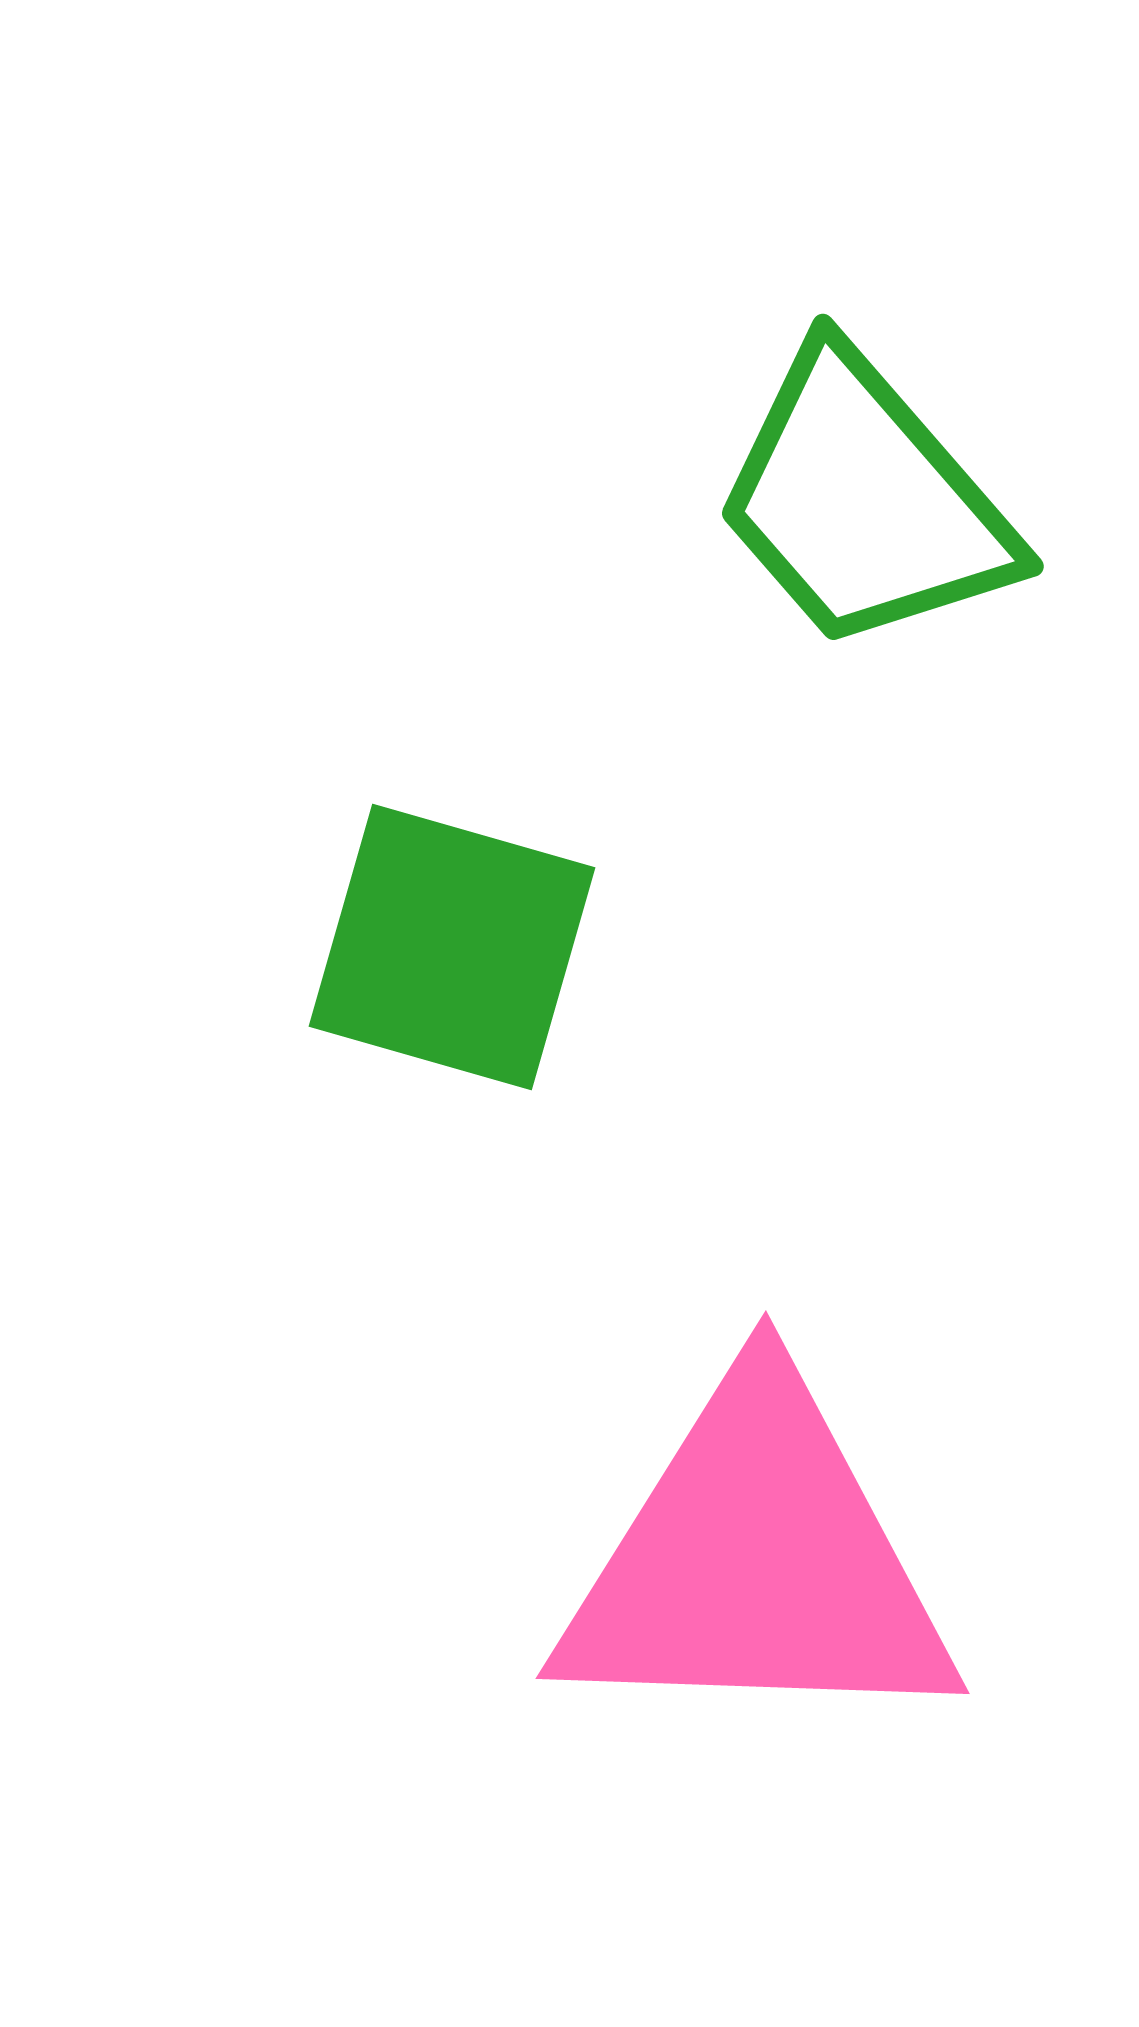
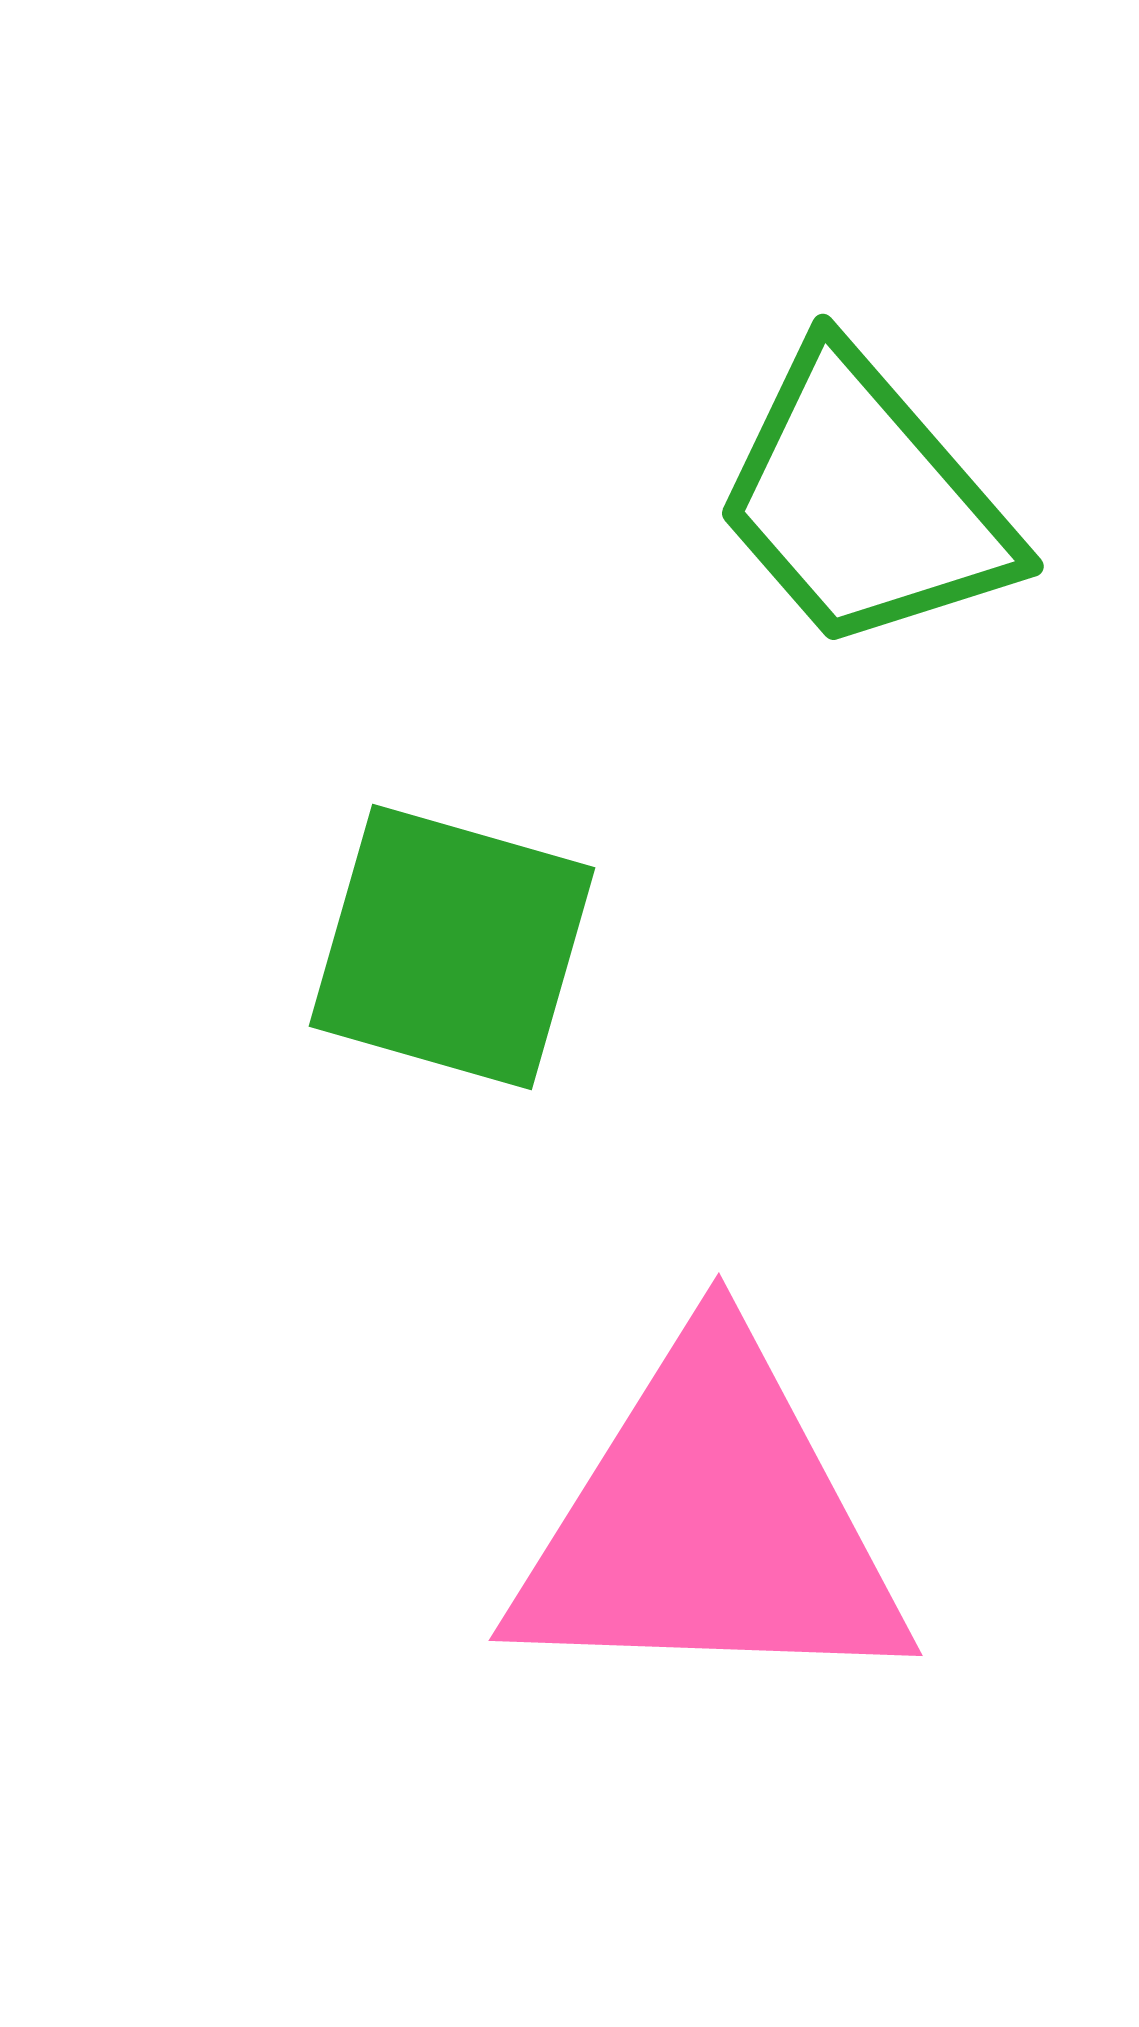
pink triangle: moved 47 px left, 38 px up
